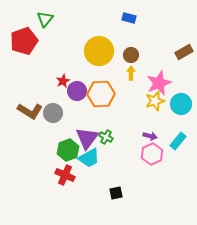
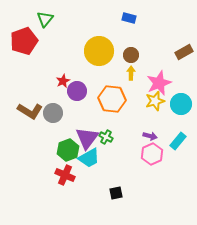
orange hexagon: moved 11 px right, 5 px down; rotated 8 degrees clockwise
